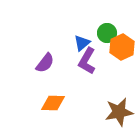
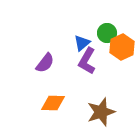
brown star: moved 18 px left; rotated 8 degrees counterclockwise
